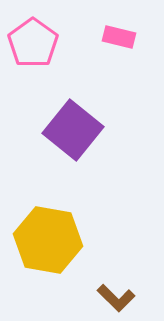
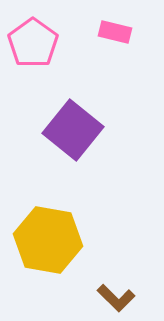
pink rectangle: moved 4 px left, 5 px up
